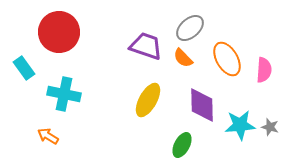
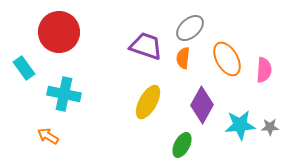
orange semicircle: rotated 50 degrees clockwise
yellow ellipse: moved 2 px down
purple diamond: rotated 30 degrees clockwise
gray star: rotated 18 degrees counterclockwise
